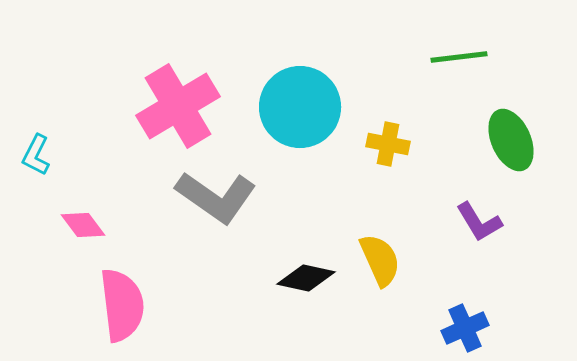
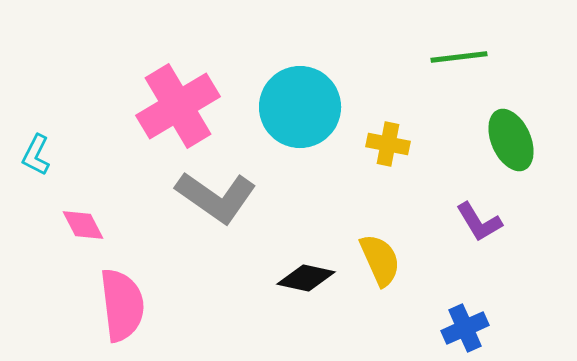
pink diamond: rotated 9 degrees clockwise
